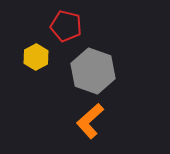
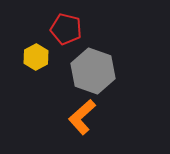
red pentagon: moved 3 px down
orange L-shape: moved 8 px left, 4 px up
